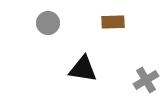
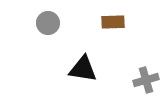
gray cross: rotated 15 degrees clockwise
